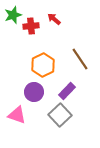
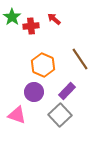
green star: moved 1 px left, 2 px down; rotated 18 degrees counterclockwise
orange hexagon: rotated 10 degrees counterclockwise
